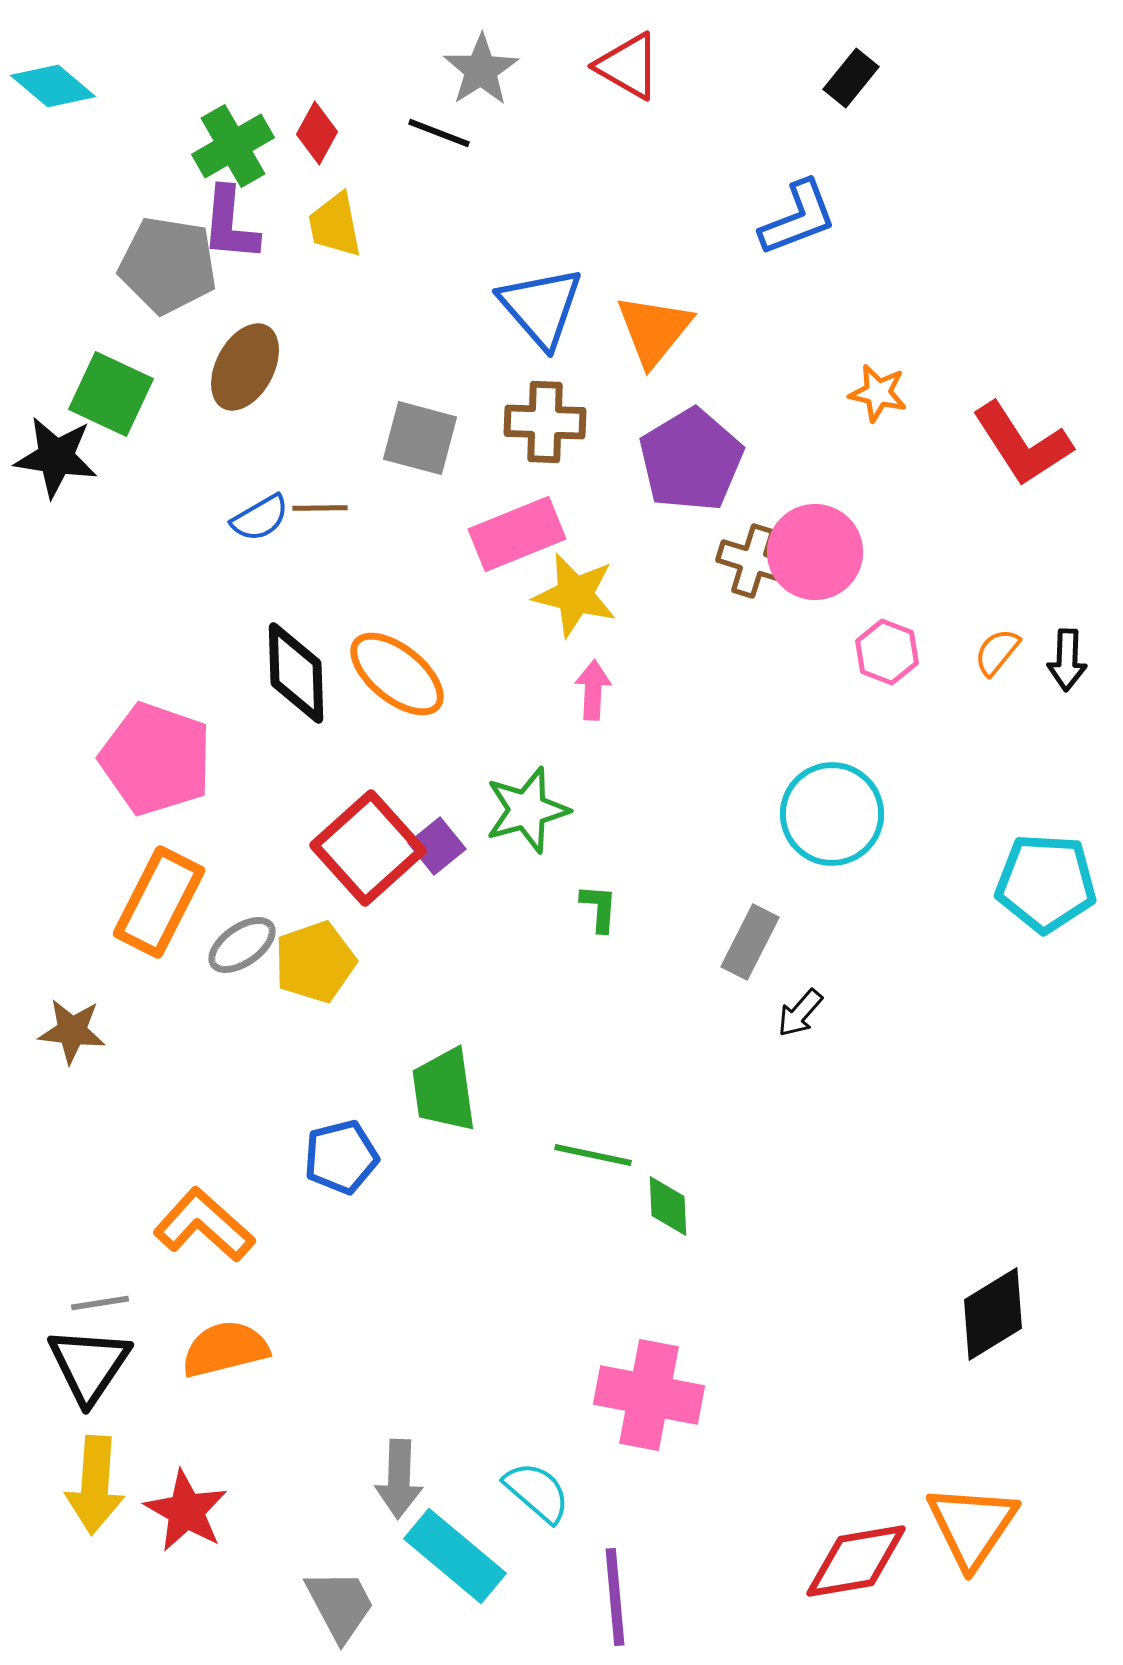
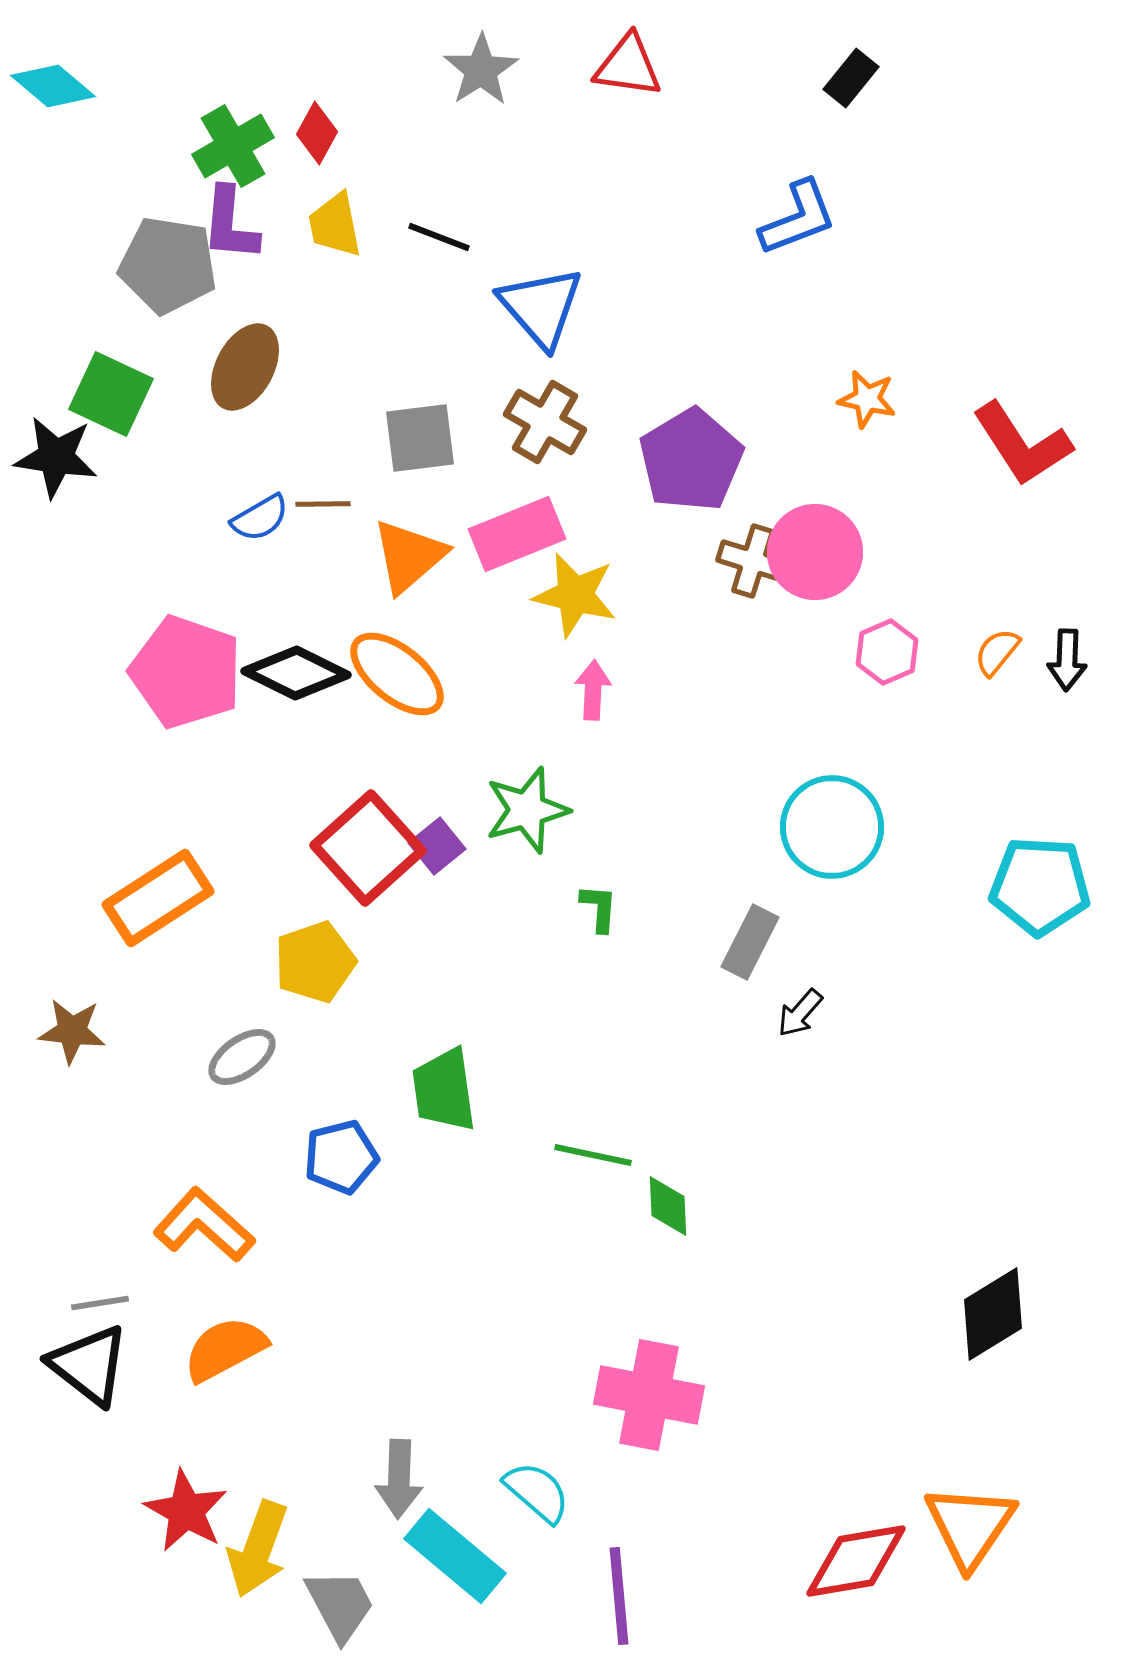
red triangle at (628, 66): rotated 22 degrees counterclockwise
black line at (439, 133): moved 104 px down
orange triangle at (654, 330): moved 245 px left, 226 px down; rotated 10 degrees clockwise
orange star at (878, 393): moved 11 px left, 6 px down
brown cross at (545, 422): rotated 28 degrees clockwise
gray square at (420, 438): rotated 22 degrees counterclockwise
brown line at (320, 508): moved 3 px right, 4 px up
pink hexagon at (887, 652): rotated 16 degrees clockwise
black diamond at (296, 673): rotated 62 degrees counterclockwise
pink pentagon at (156, 759): moved 30 px right, 87 px up
cyan circle at (832, 814): moved 13 px down
cyan pentagon at (1046, 883): moved 6 px left, 3 px down
orange rectangle at (159, 902): moved 1 px left, 4 px up; rotated 30 degrees clockwise
gray ellipse at (242, 945): moved 112 px down
orange semicircle at (225, 1349): rotated 14 degrees counterclockwise
black triangle at (89, 1365): rotated 26 degrees counterclockwise
yellow arrow at (95, 1485): moved 163 px right, 64 px down; rotated 16 degrees clockwise
orange triangle at (972, 1526): moved 2 px left
purple line at (615, 1597): moved 4 px right, 1 px up
